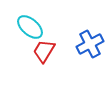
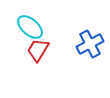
red trapezoid: moved 6 px left, 1 px up
